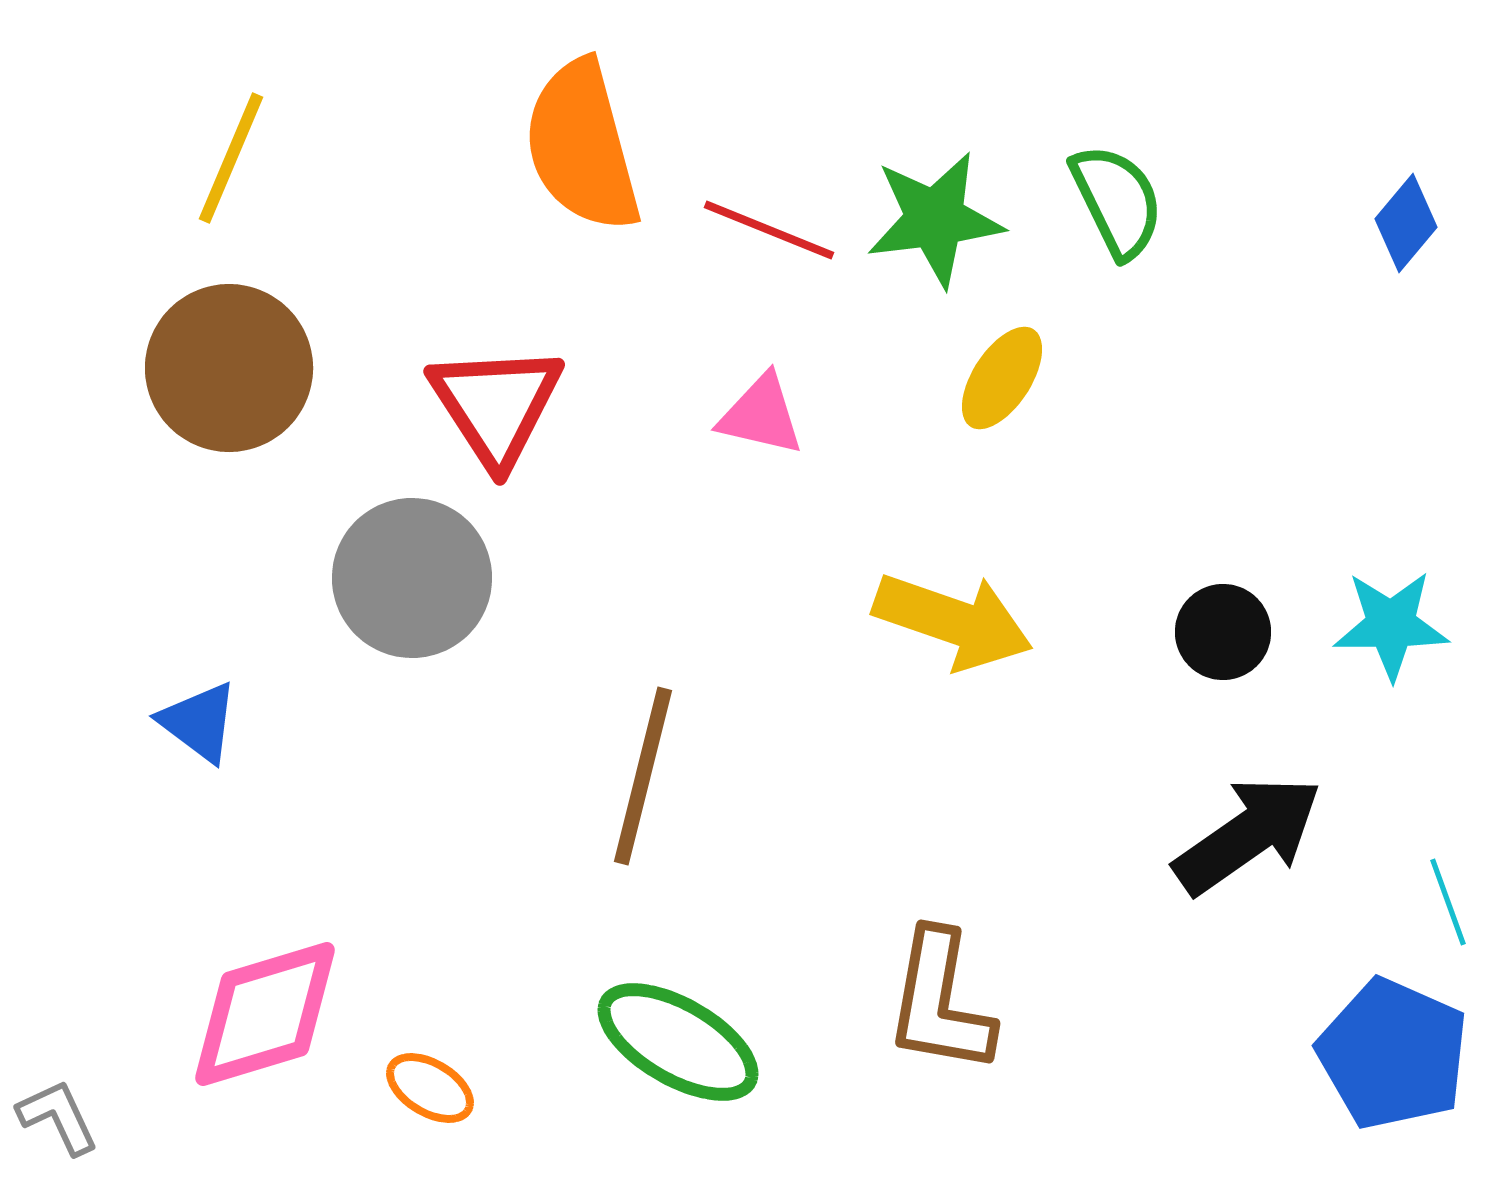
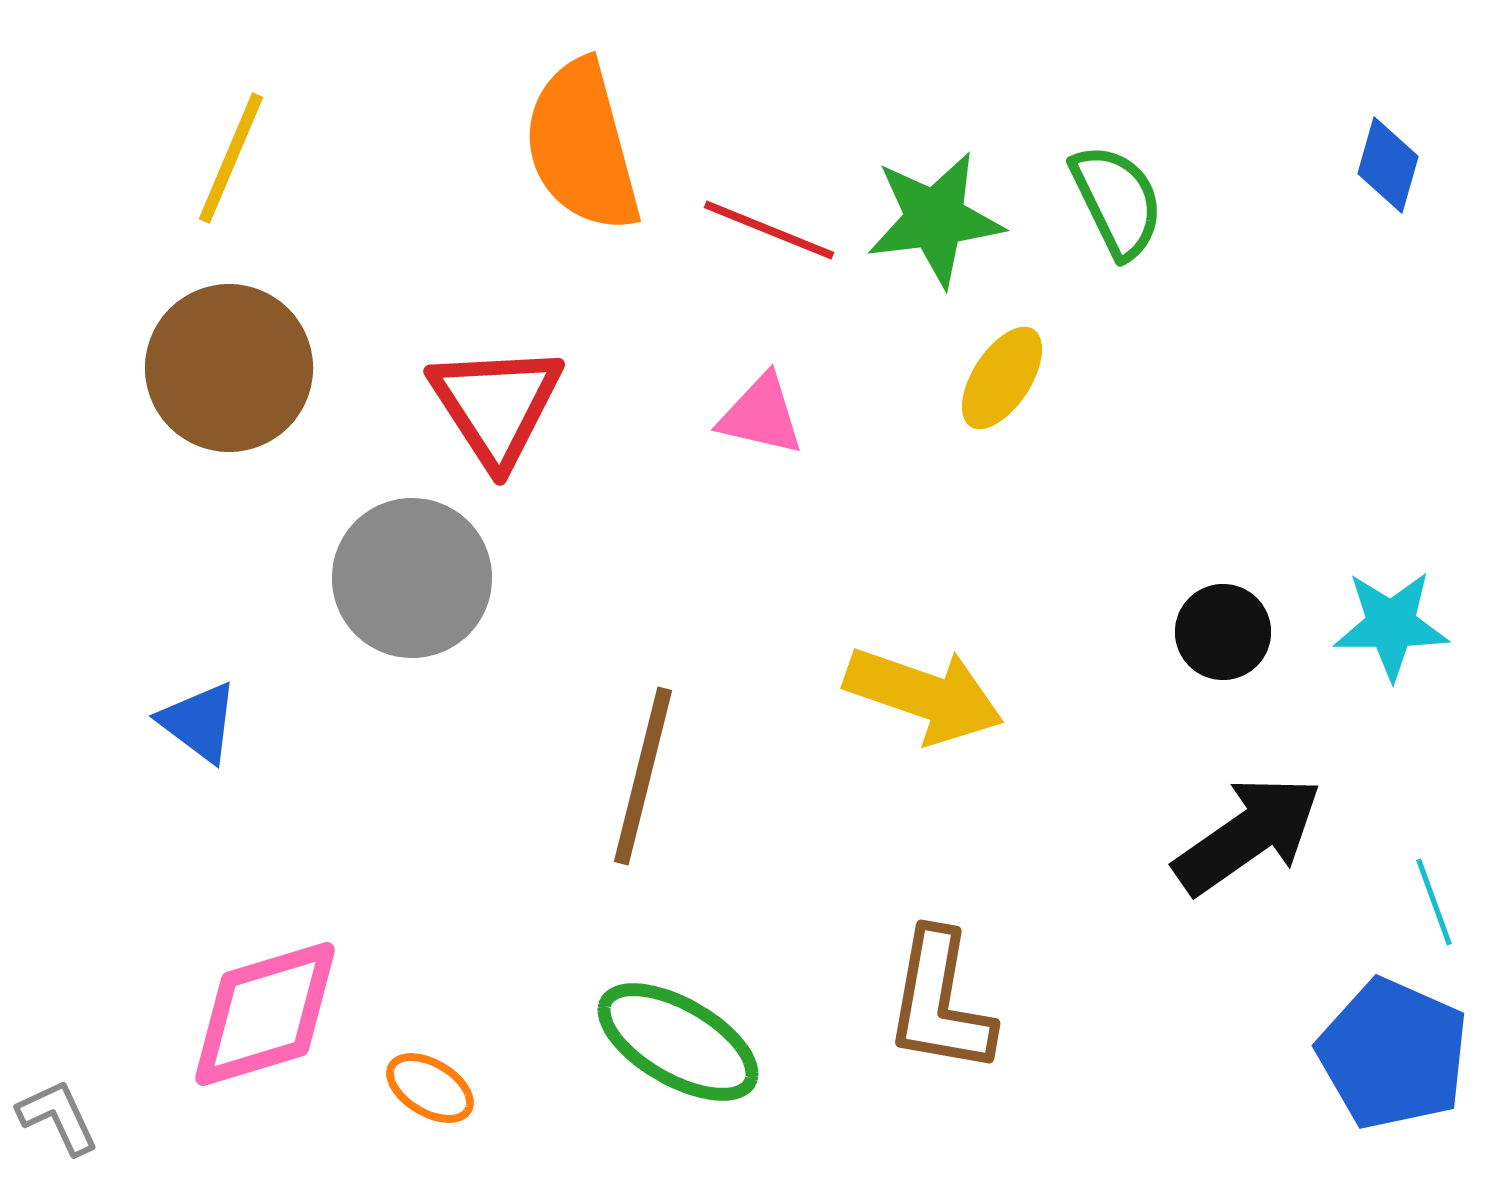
blue diamond: moved 18 px left, 58 px up; rotated 24 degrees counterclockwise
yellow arrow: moved 29 px left, 74 px down
cyan line: moved 14 px left
